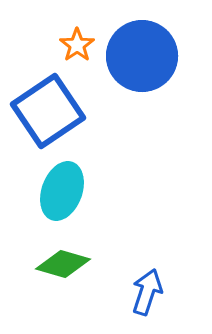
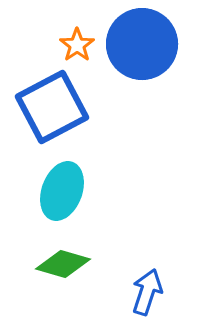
blue circle: moved 12 px up
blue square: moved 4 px right, 4 px up; rotated 6 degrees clockwise
